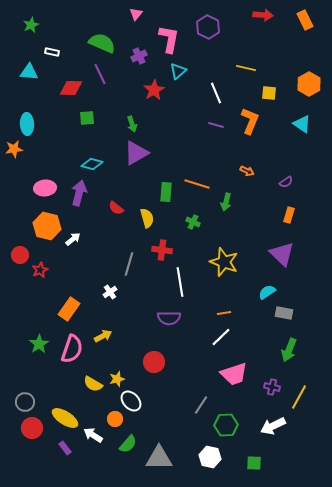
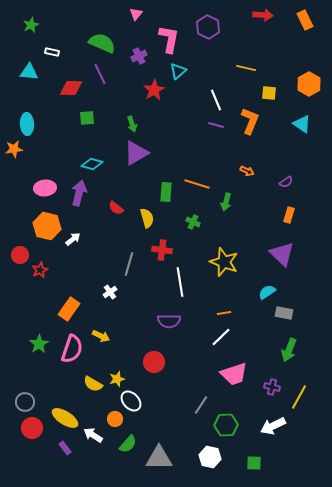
white line at (216, 93): moved 7 px down
purple semicircle at (169, 318): moved 3 px down
yellow arrow at (103, 336): moved 2 px left; rotated 54 degrees clockwise
